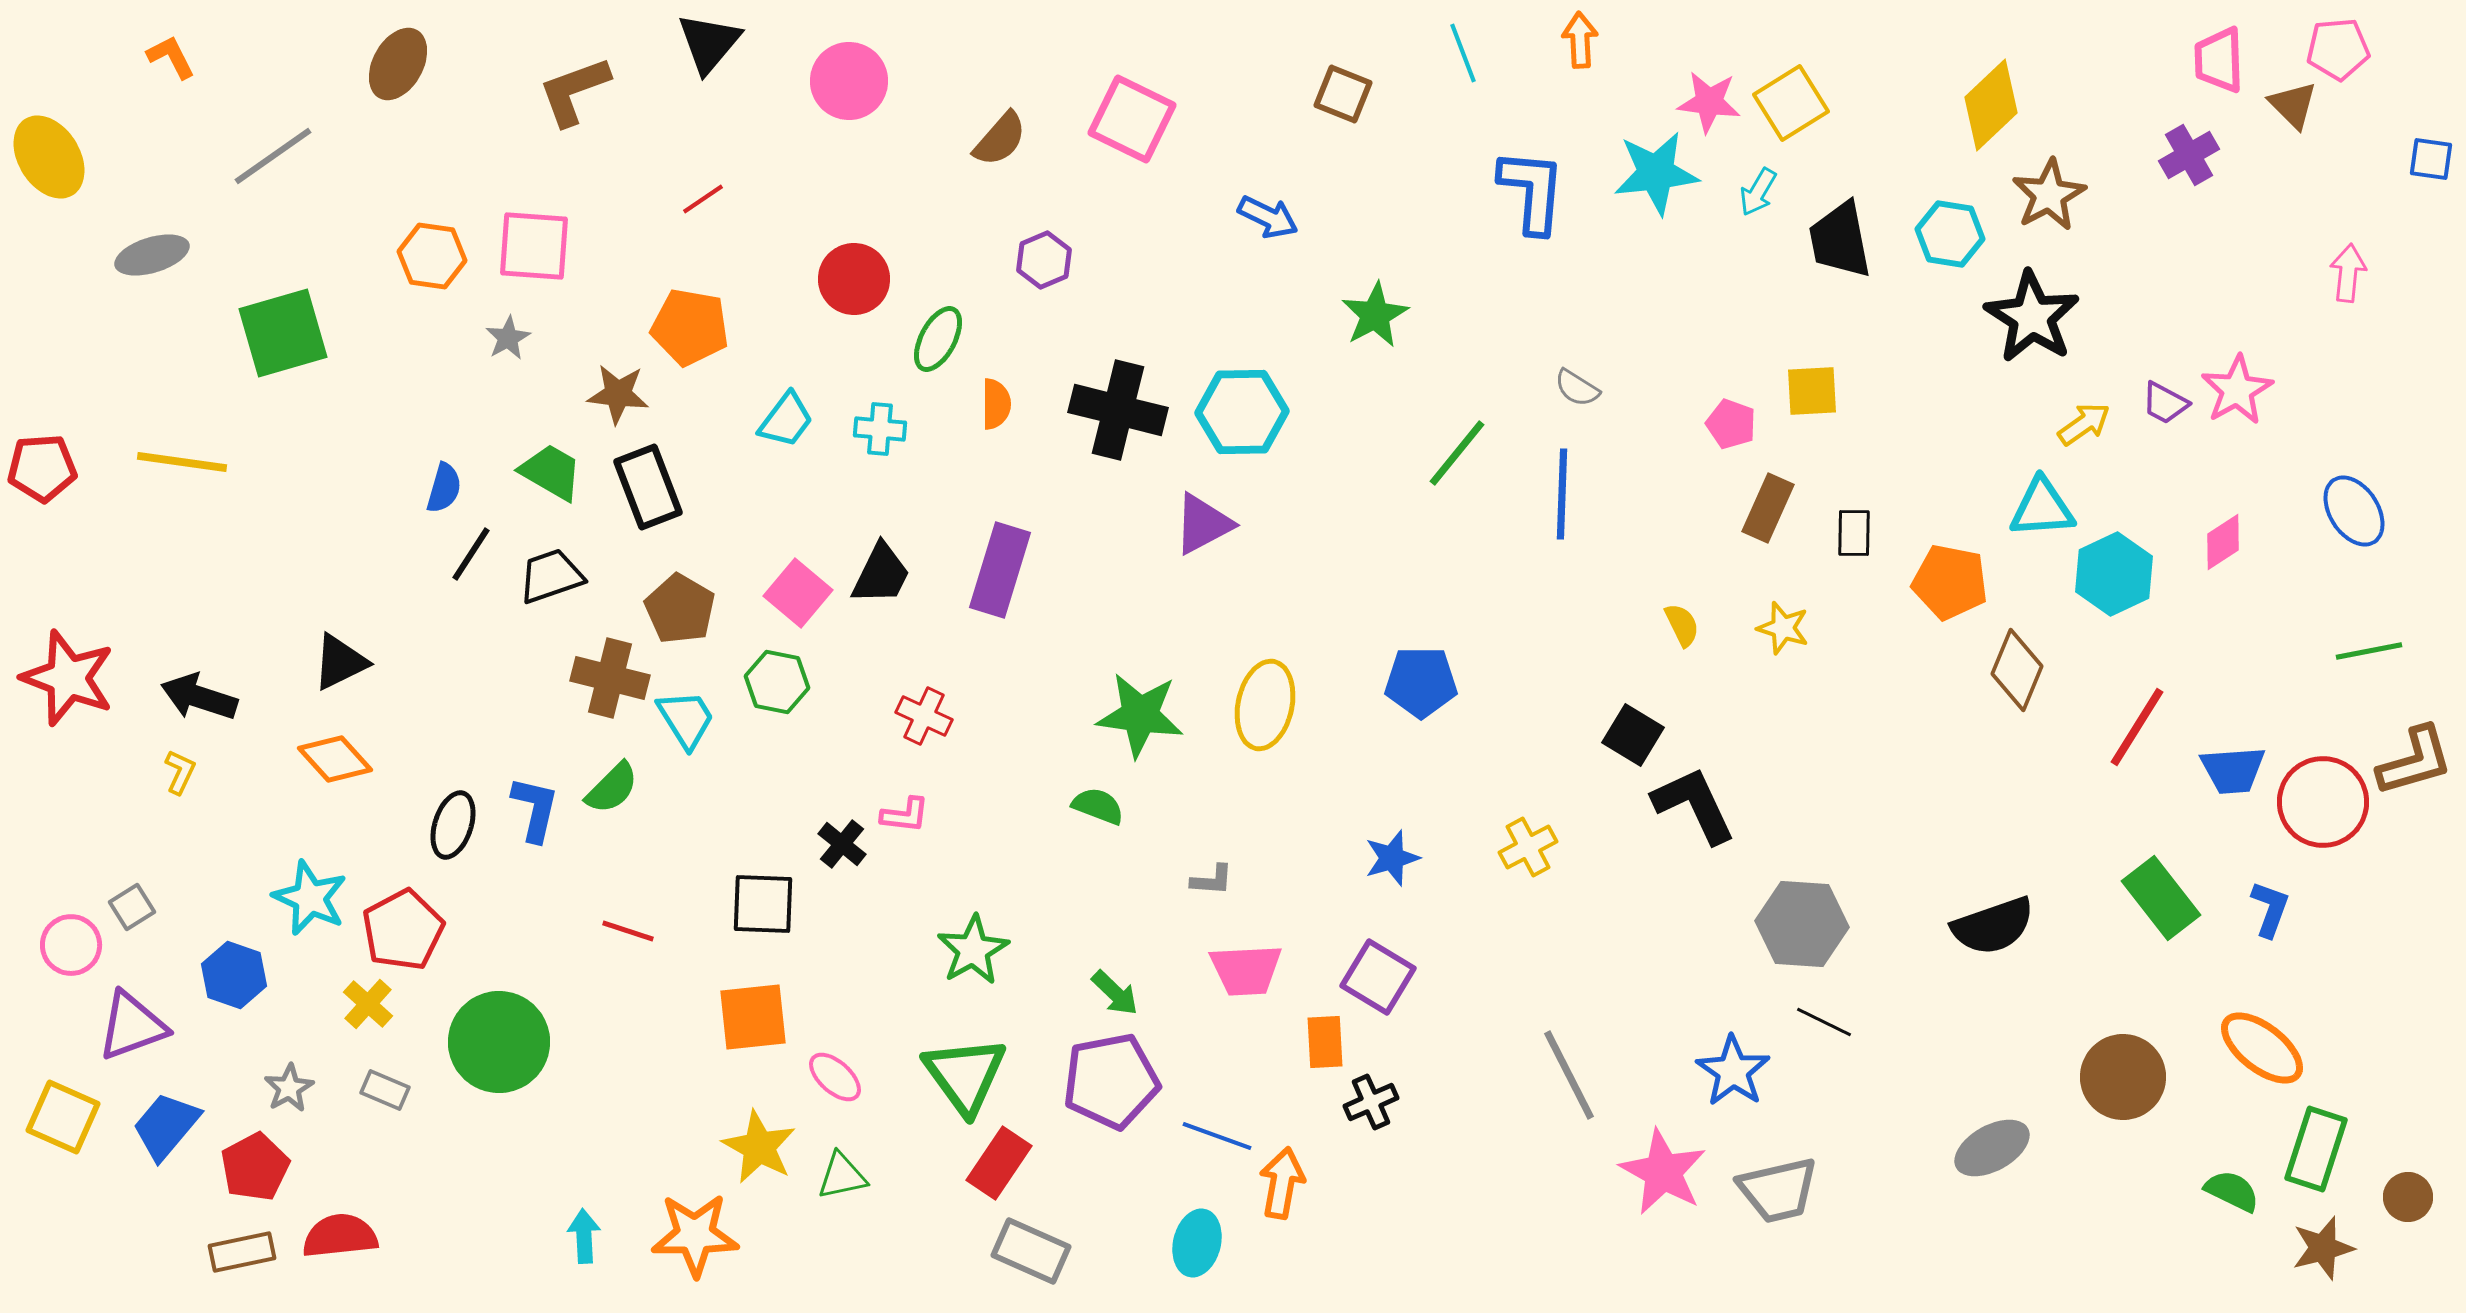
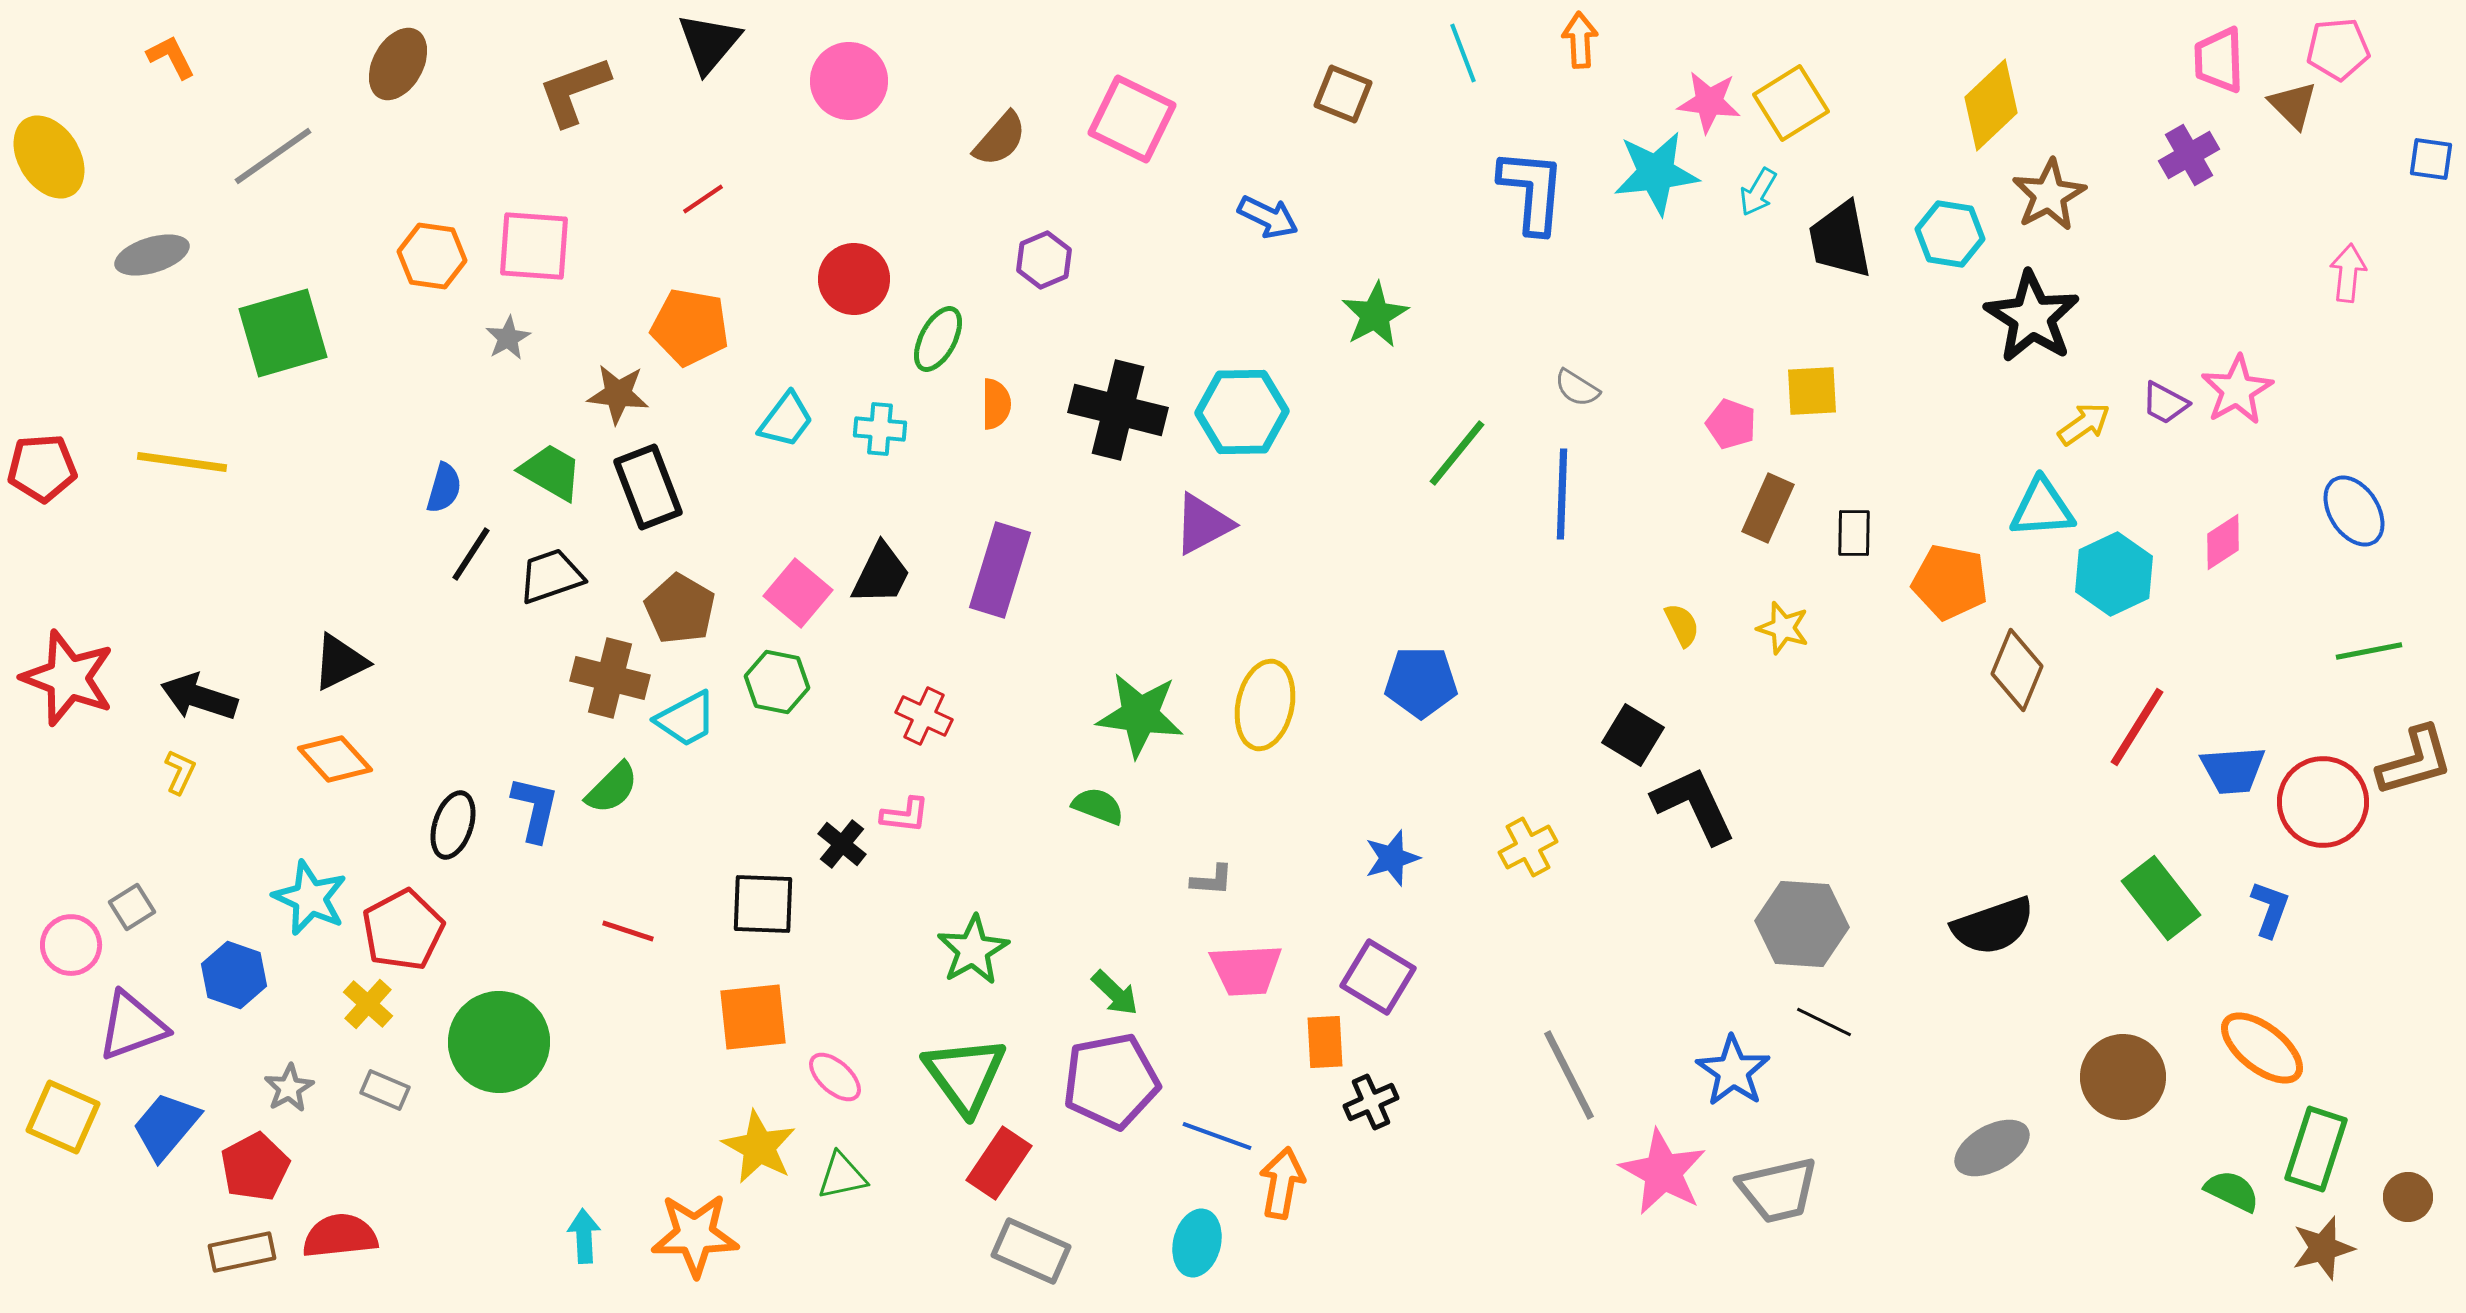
cyan trapezoid at (686, 719): rotated 94 degrees clockwise
